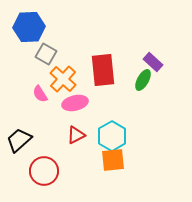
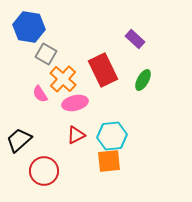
blue hexagon: rotated 12 degrees clockwise
purple rectangle: moved 18 px left, 23 px up
red rectangle: rotated 20 degrees counterclockwise
cyan hexagon: rotated 24 degrees clockwise
orange square: moved 4 px left, 1 px down
